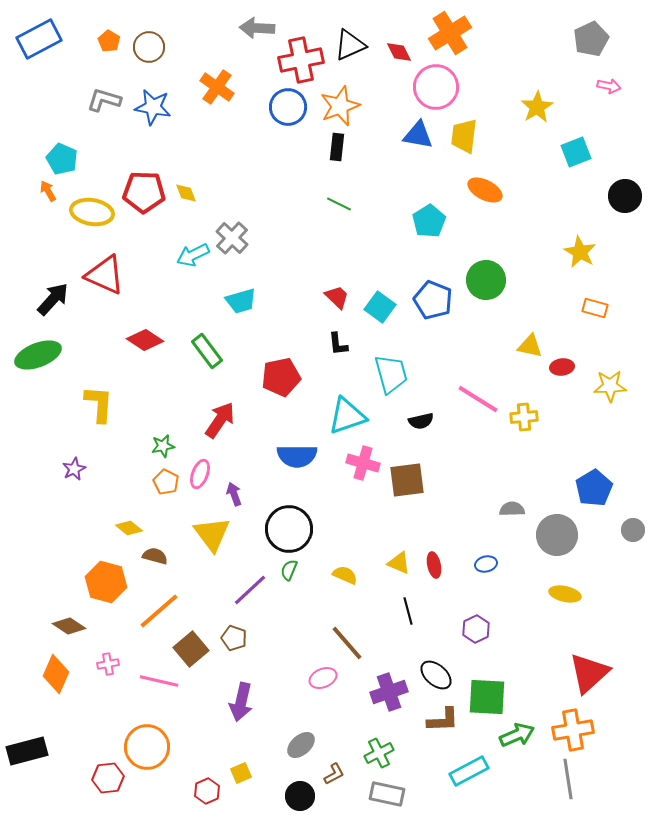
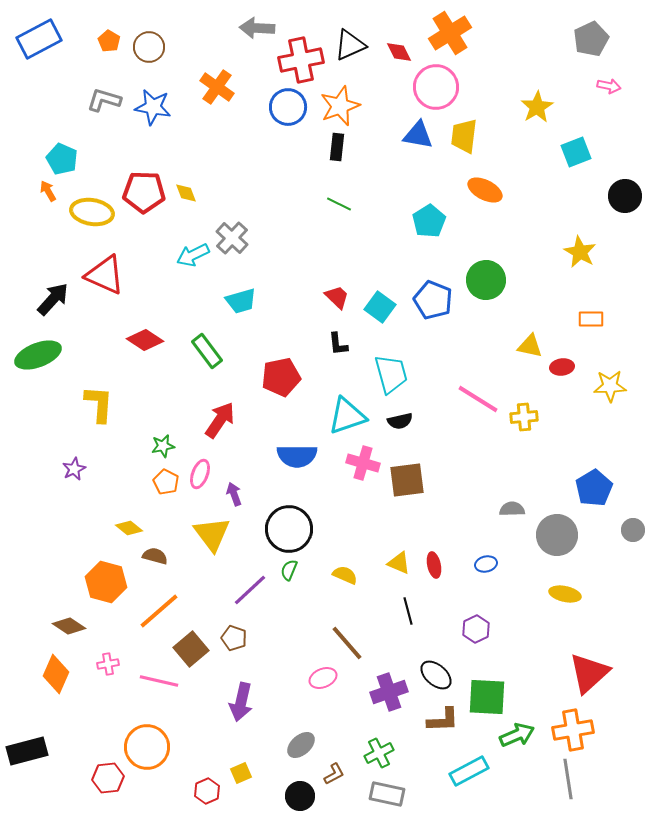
orange rectangle at (595, 308): moved 4 px left, 11 px down; rotated 15 degrees counterclockwise
black semicircle at (421, 421): moved 21 px left
